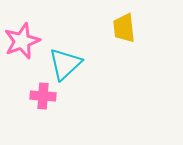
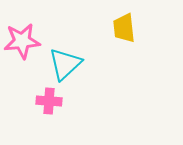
pink star: rotated 15 degrees clockwise
pink cross: moved 6 px right, 5 px down
